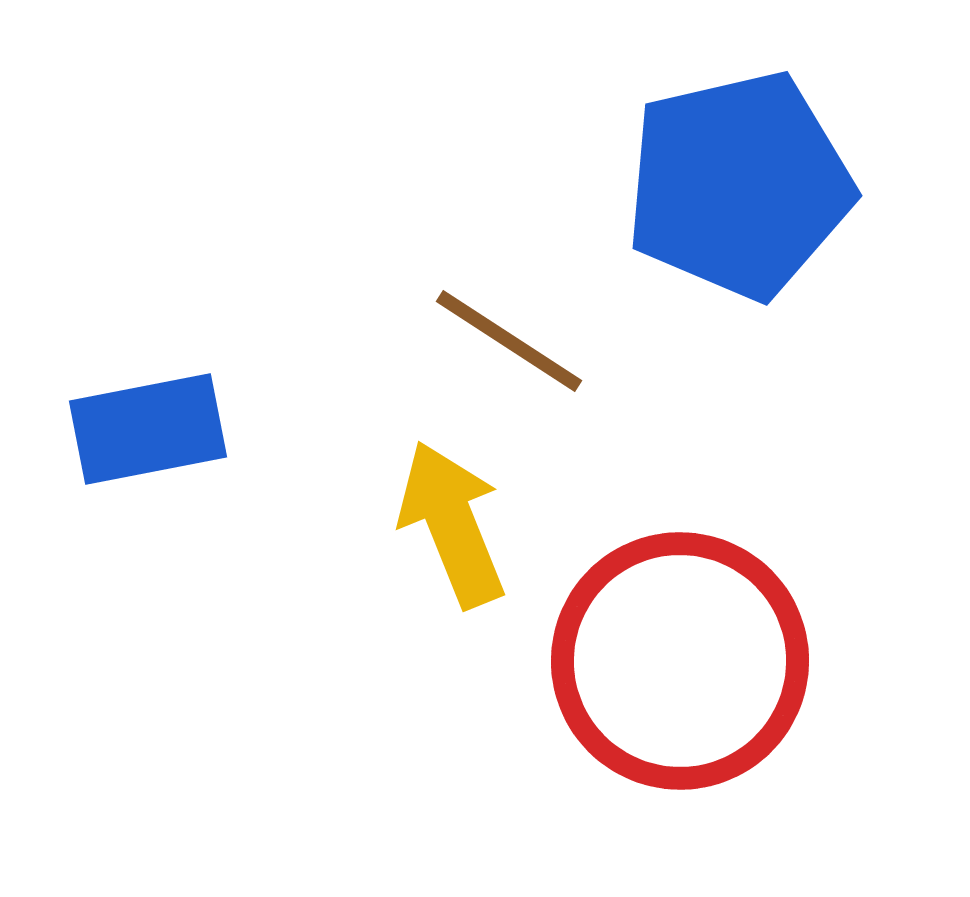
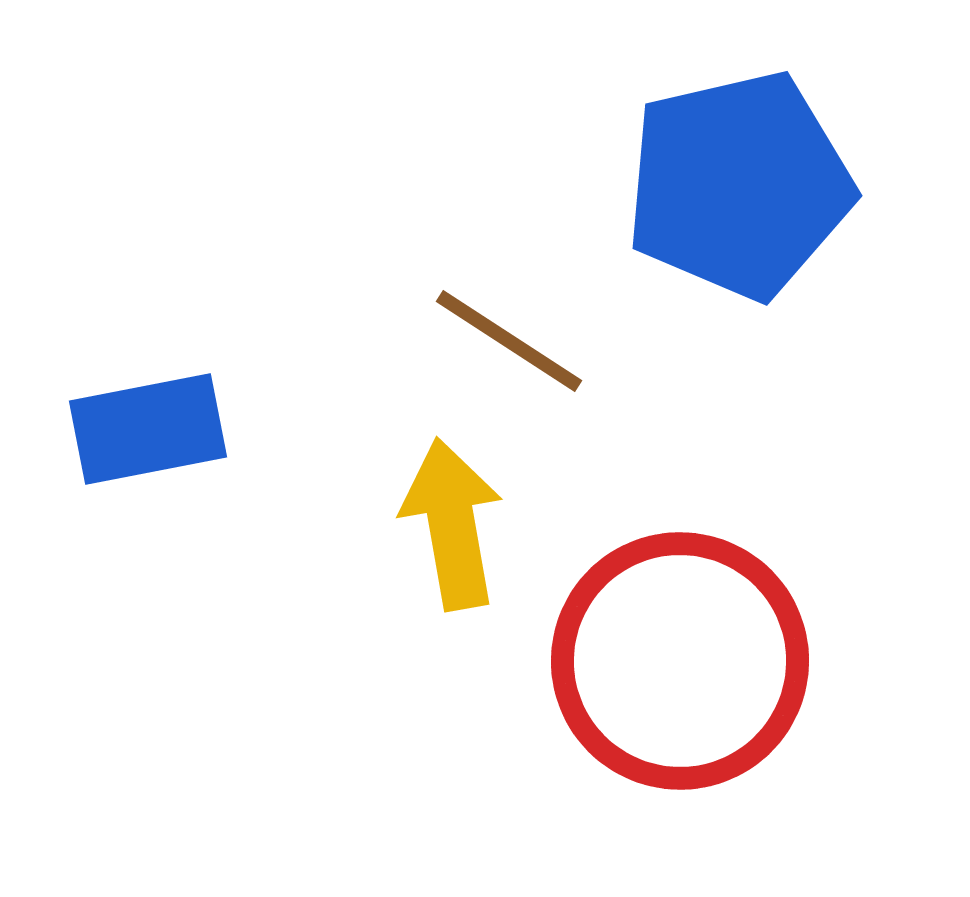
yellow arrow: rotated 12 degrees clockwise
